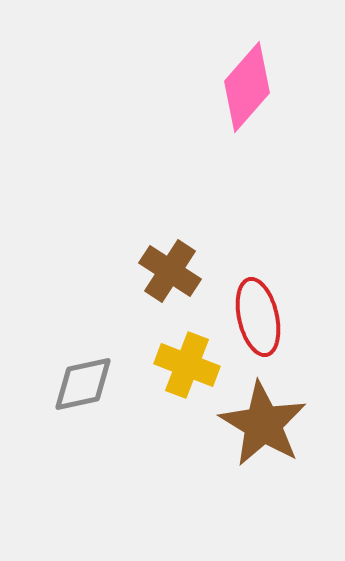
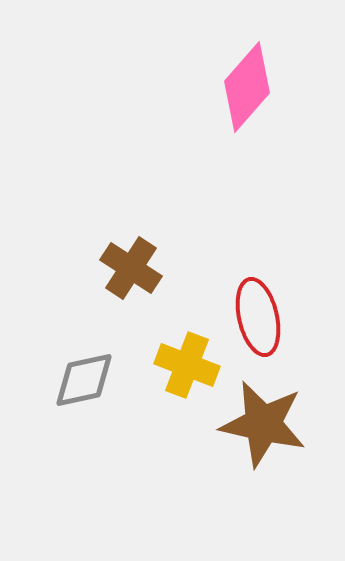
brown cross: moved 39 px left, 3 px up
gray diamond: moved 1 px right, 4 px up
brown star: rotated 18 degrees counterclockwise
